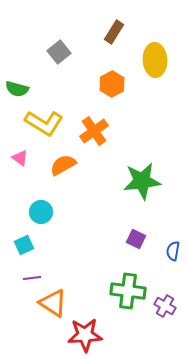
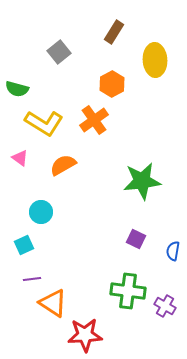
orange cross: moved 11 px up
purple line: moved 1 px down
